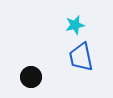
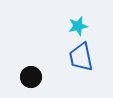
cyan star: moved 3 px right, 1 px down
